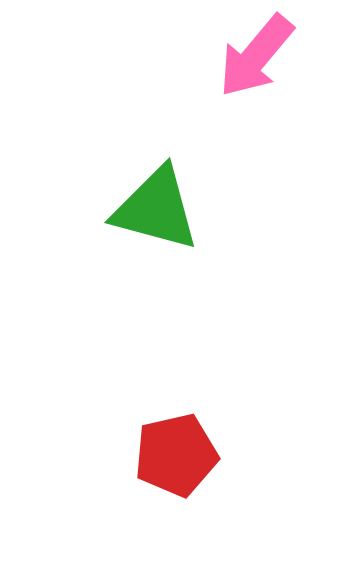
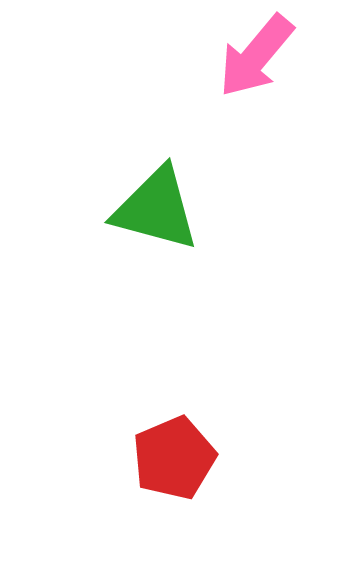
red pentagon: moved 2 px left, 3 px down; rotated 10 degrees counterclockwise
